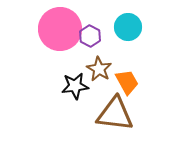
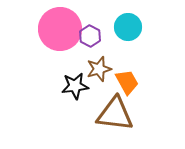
brown star: rotated 25 degrees clockwise
